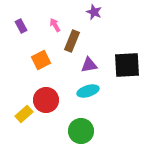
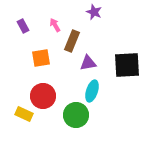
purple rectangle: moved 2 px right
orange square: moved 2 px up; rotated 18 degrees clockwise
purple triangle: moved 1 px left, 2 px up
cyan ellipse: moved 4 px right; rotated 55 degrees counterclockwise
red circle: moved 3 px left, 4 px up
yellow rectangle: rotated 66 degrees clockwise
green circle: moved 5 px left, 16 px up
